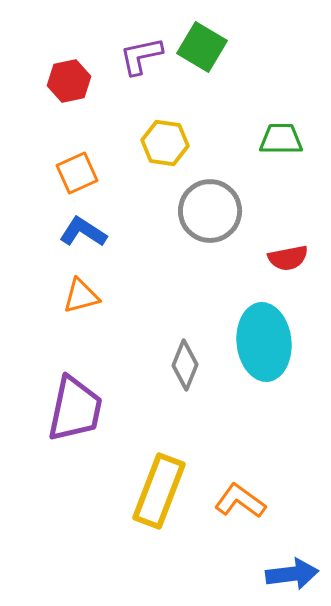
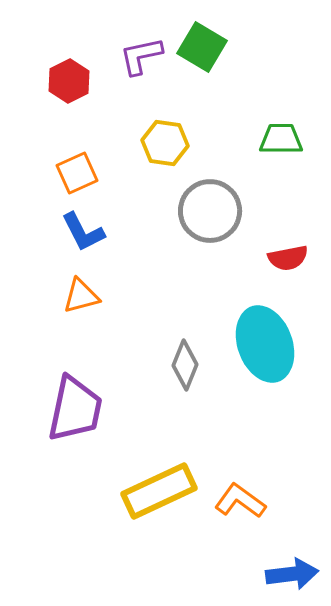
red hexagon: rotated 15 degrees counterclockwise
blue L-shape: rotated 150 degrees counterclockwise
cyan ellipse: moved 1 px right, 2 px down; rotated 14 degrees counterclockwise
yellow rectangle: rotated 44 degrees clockwise
